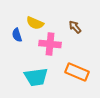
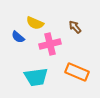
blue semicircle: moved 1 px right, 2 px down; rotated 32 degrees counterclockwise
pink cross: rotated 20 degrees counterclockwise
